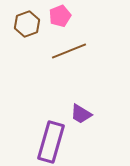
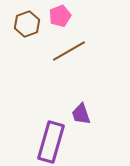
brown line: rotated 8 degrees counterclockwise
purple trapezoid: rotated 40 degrees clockwise
